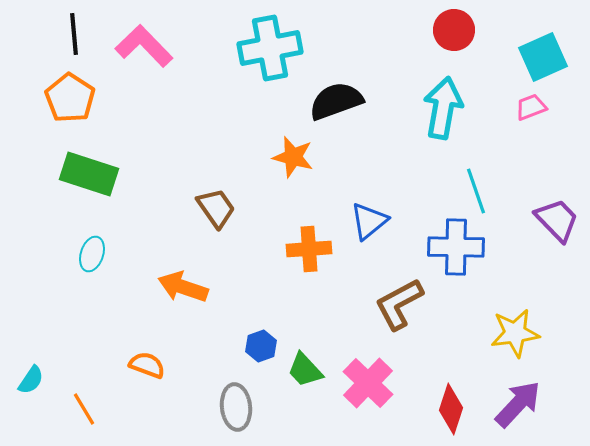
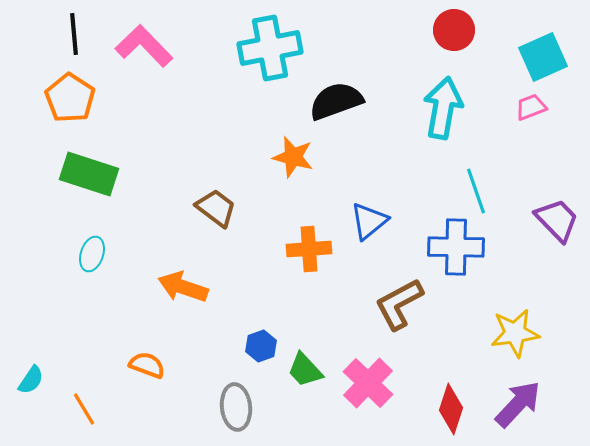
brown trapezoid: rotated 18 degrees counterclockwise
